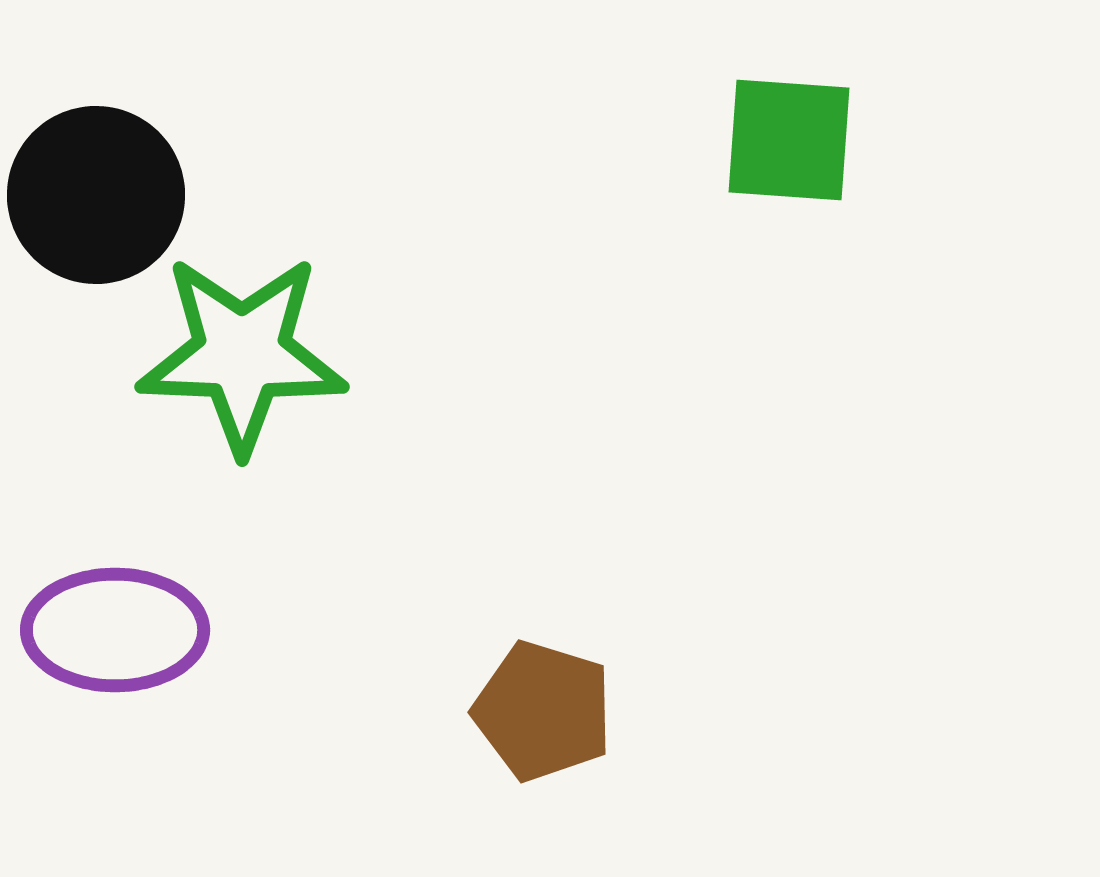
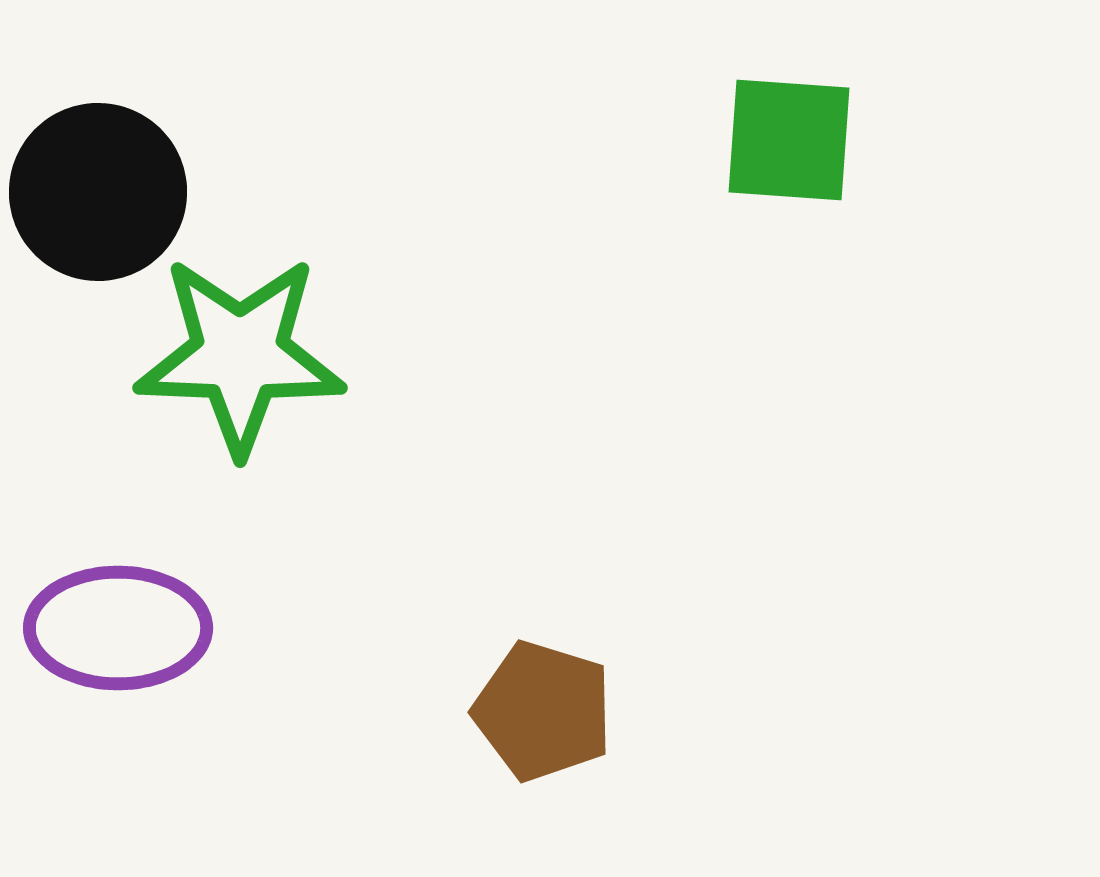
black circle: moved 2 px right, 3 px up
green star: moved 2 px left, 1 px down
purple ellipse: moved 3 px right, 2 px up
